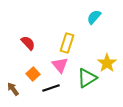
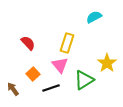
cyan semicircle: rotated 21 degrees clockwise
green triangle: moved 3 px left, 2 px down
